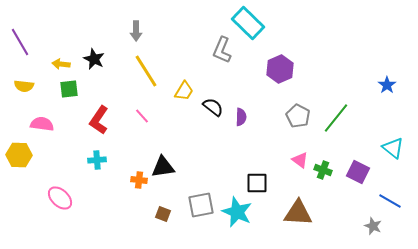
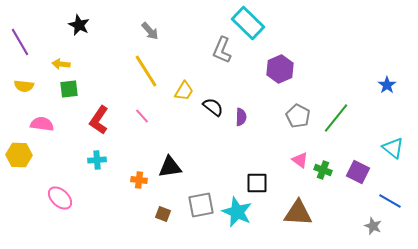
gray arrow: moved 14 px right; rotated 42 degrees counterclockwise
black star: moved 15 px left, 34 px up
black triangle: moved 7 px right
